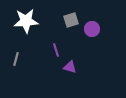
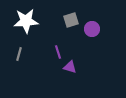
purple line: moved 2 px right, 2 px down
gray line: moved 3 px right, 5 px up
